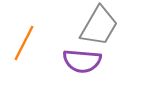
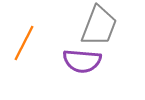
gray trapezoid: rotated 9 degrees counterclockwise
